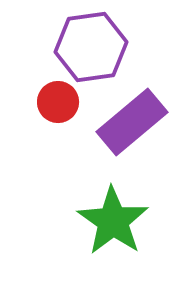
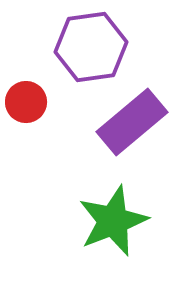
red circle: moved 32 px left
green star: rotated 16 degrees clockwise
